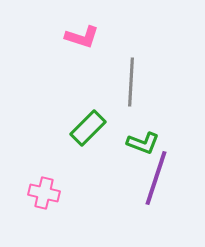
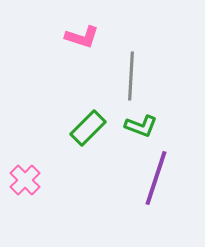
gray line: moved 6 px up
green L-shape: moved 2 px left, 17 px up
pink cross: moved 19 px left, 13 px up; rotated 32 degrees clockwise
